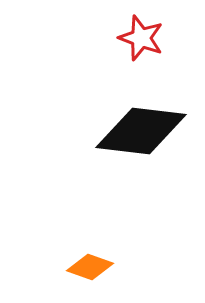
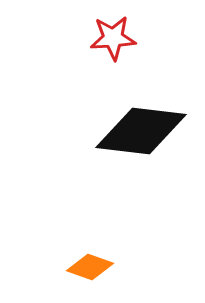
red star: moved 28 px left; rotated 24 degrees counterclockwise
